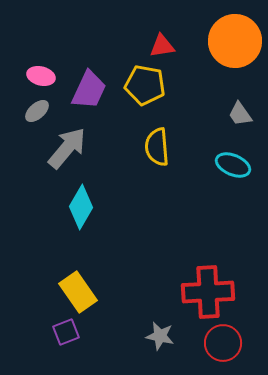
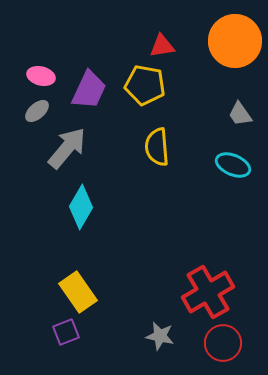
red cross: rotated 27 degrees counterclockwise
